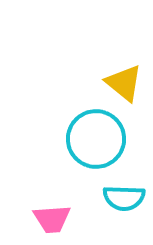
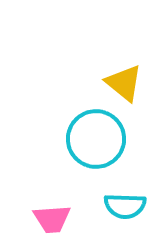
cyan semicircle: moved 1 px right, 8 px down
